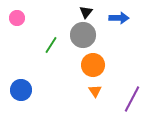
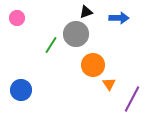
black triangle: rotated 32 degrees clockwise
gray circle: moved 7 px left, 1 px up
orange triangle: moved 14 px right, 7 px up
